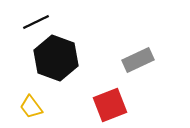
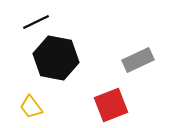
black hexagon: rotated 9 degrees counterclockwise
red square: moved 1 px right
